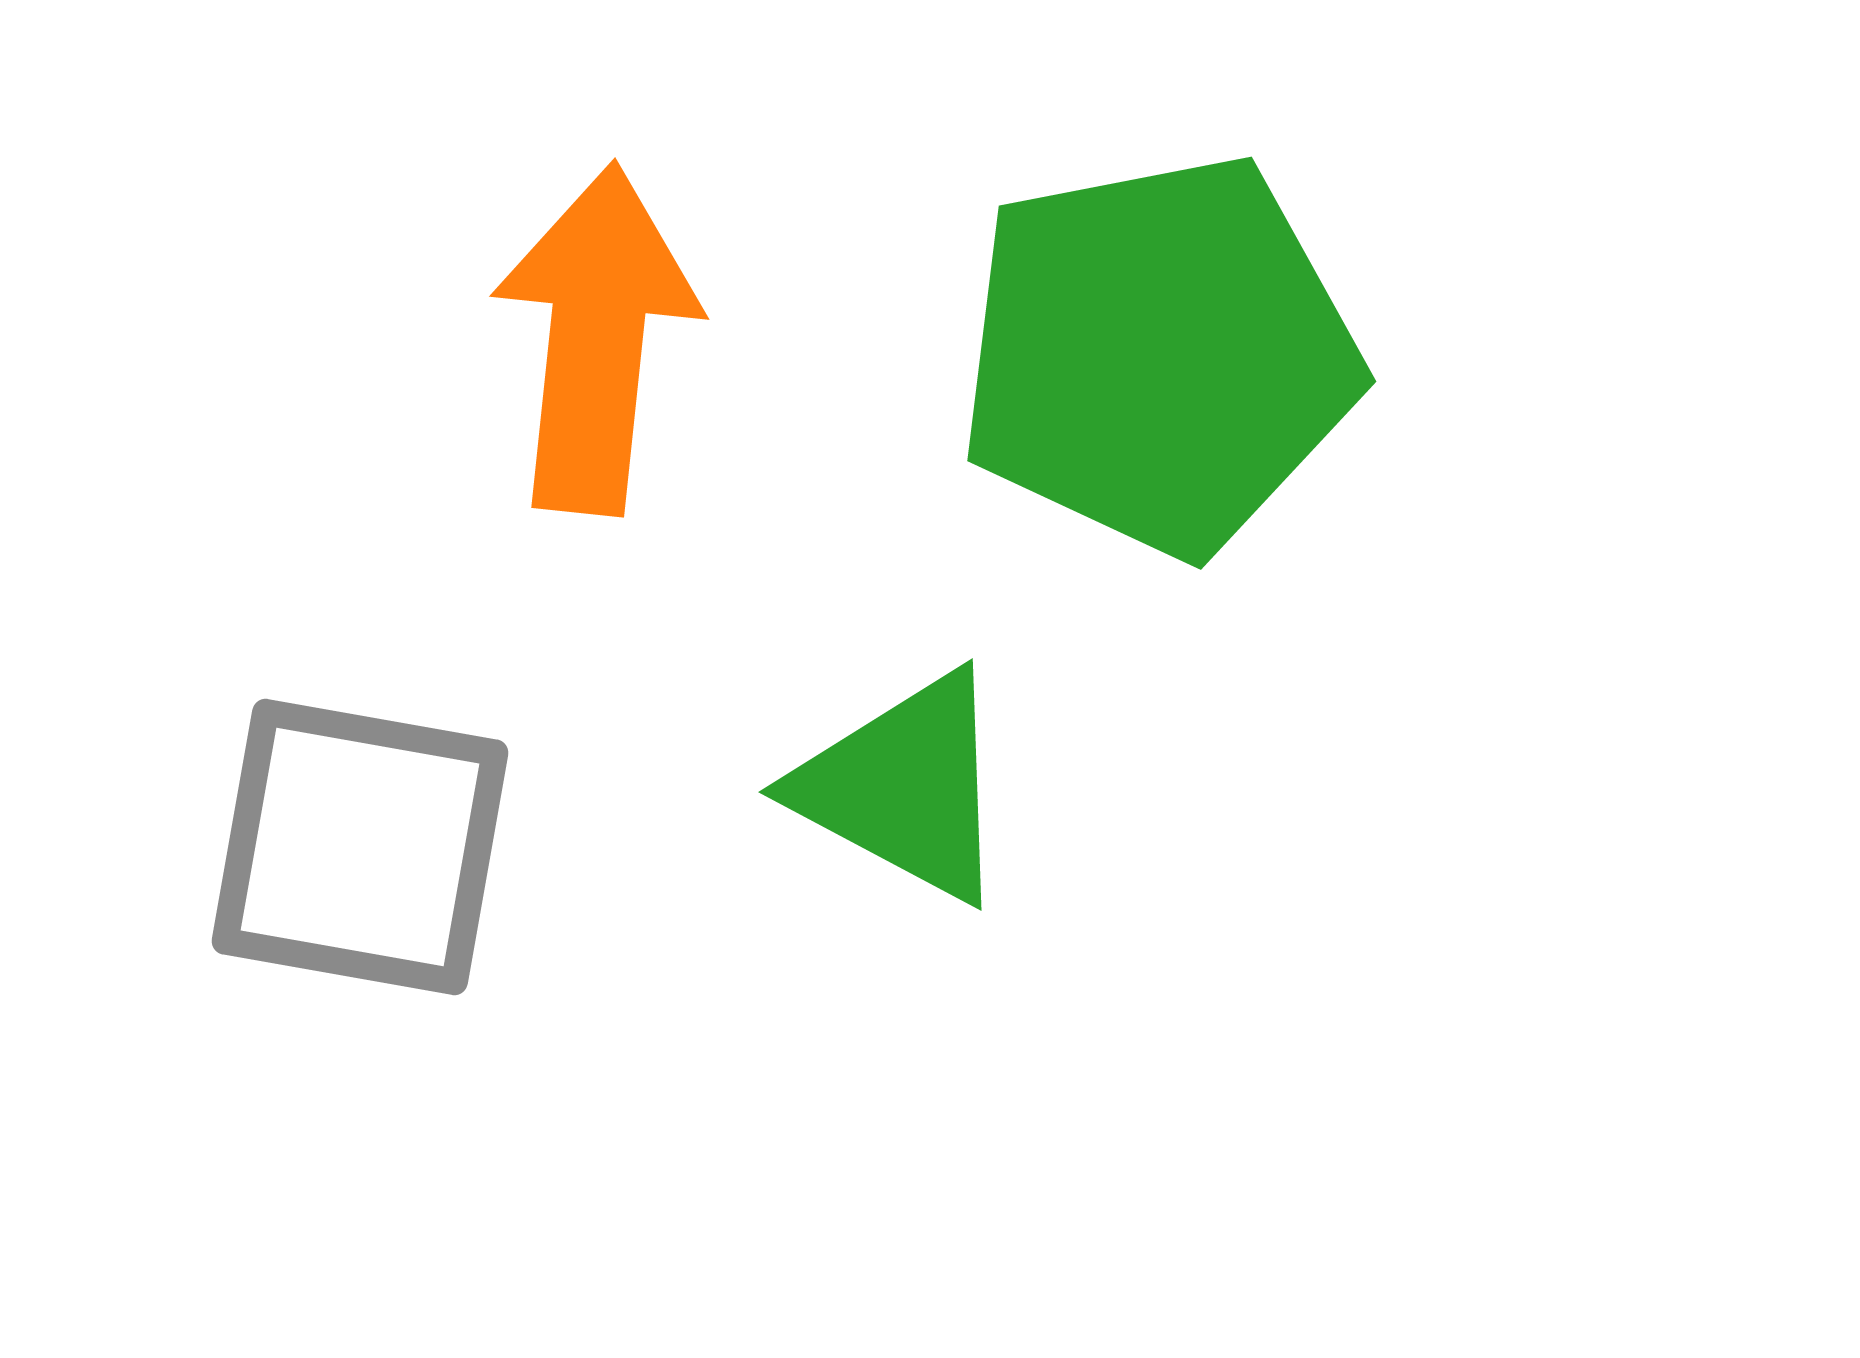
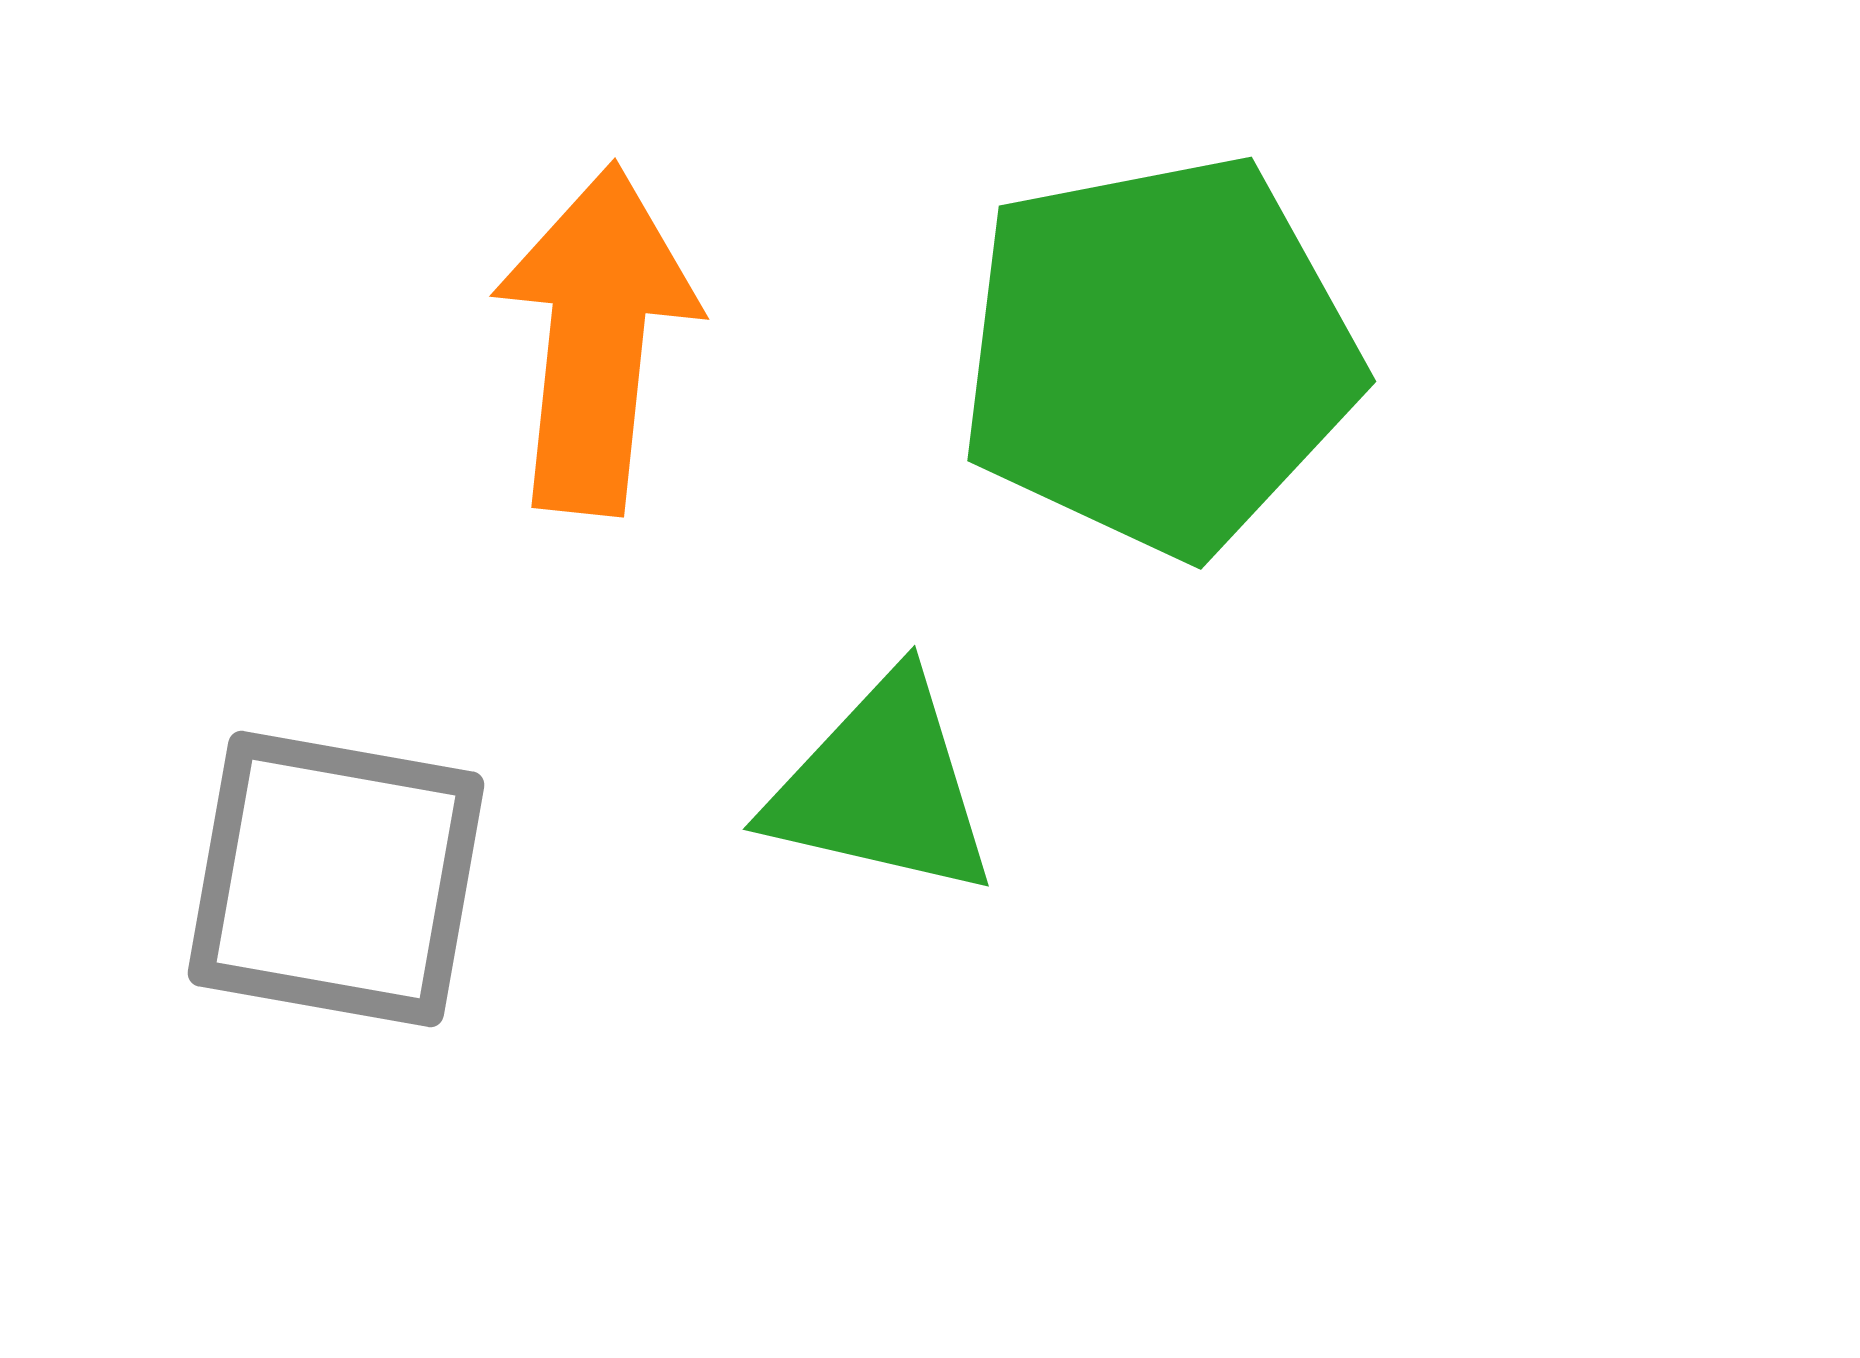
green triangle: moved 22 px left; rotated 15 degrees counterclockwise
gray square: moved 24 px left, 32 px down
